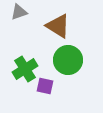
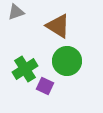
gray triangle: moved 3 px left
green circle: moved 1 px left, 1 px down
purple square: rotated 12 degrees clockwise
